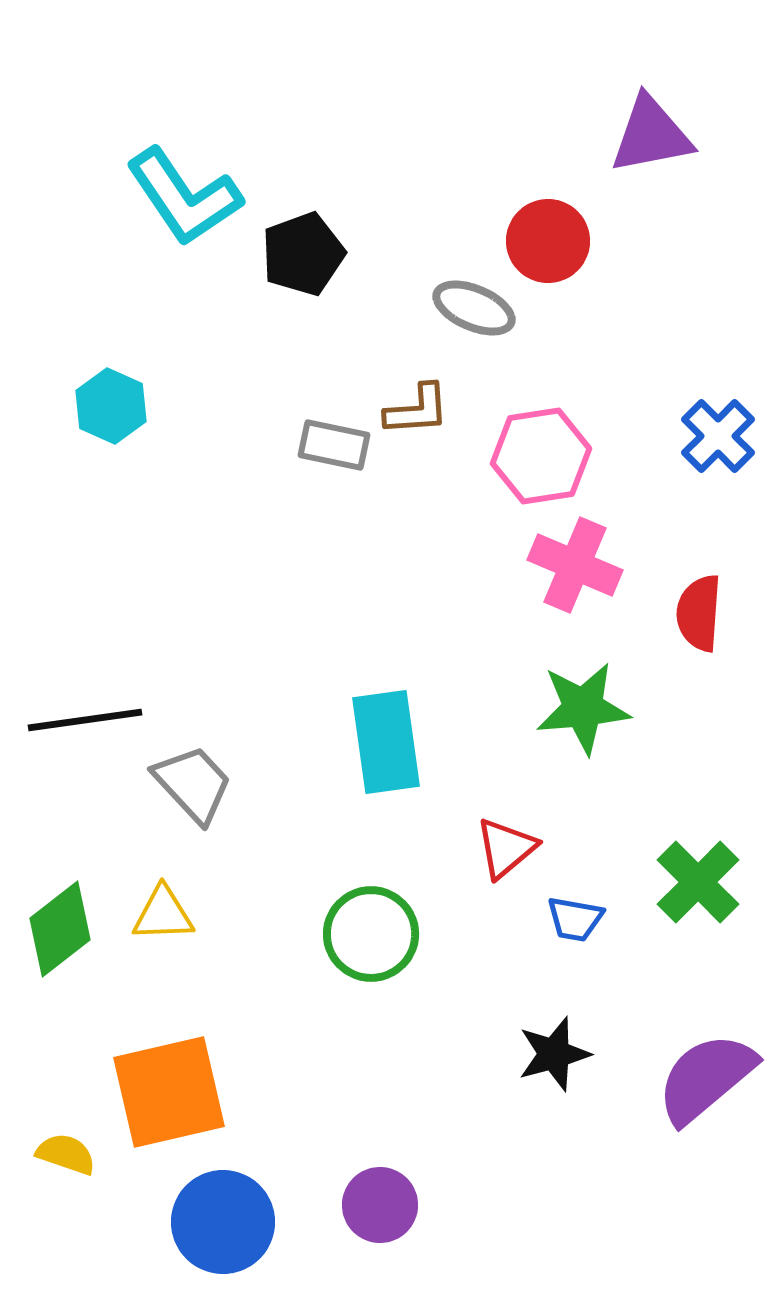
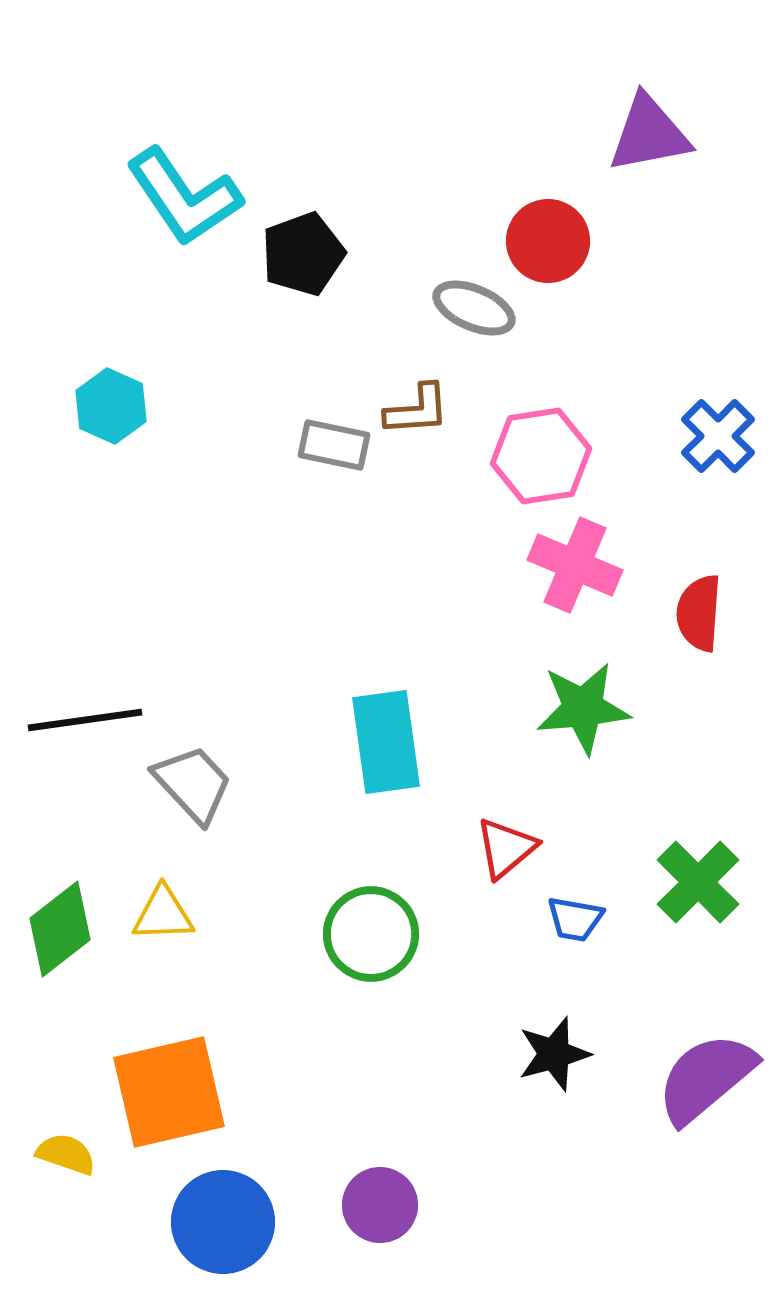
purple triangle: moved 2 px left, 1 px up
